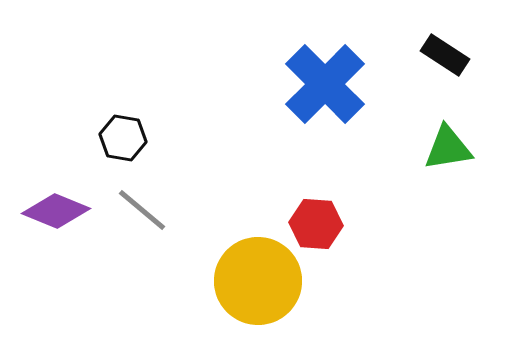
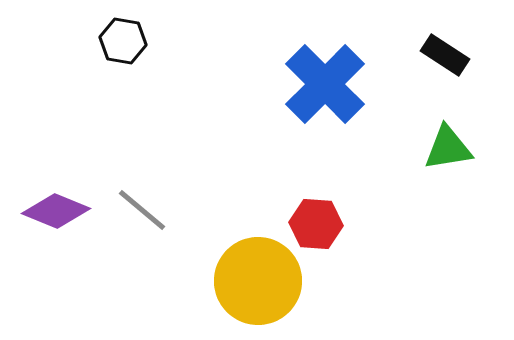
black hexagon: moved 97 px up
